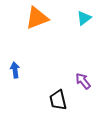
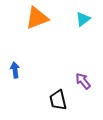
cyan triangle: moved 1 px left, 1 px down
